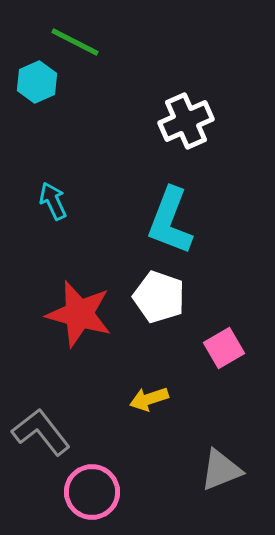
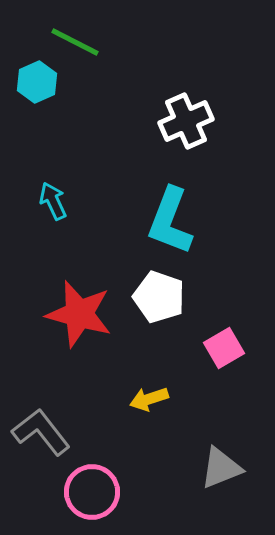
gray triangle: moved 2 px up
